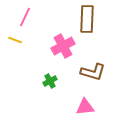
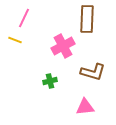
pink line: moved 1 px left, 1 px down
green cross: rotated 16 degrees clockwise
